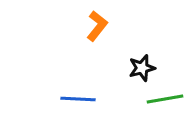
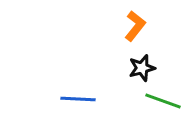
orange L-shape: moved 38 px right
green line: moved 2 px left, 2 px down; rotated 30 degrees clockwise
